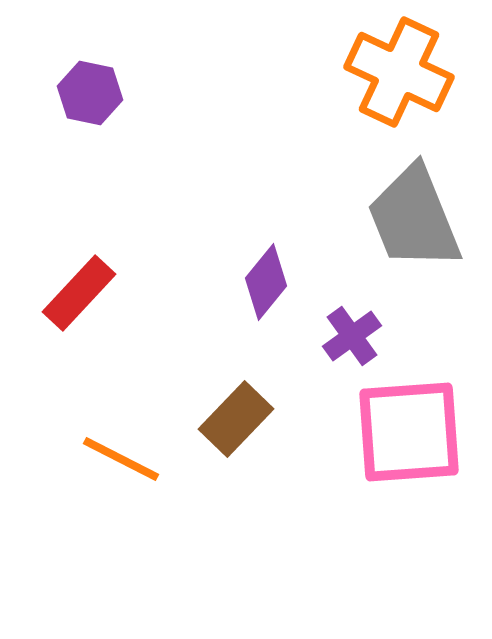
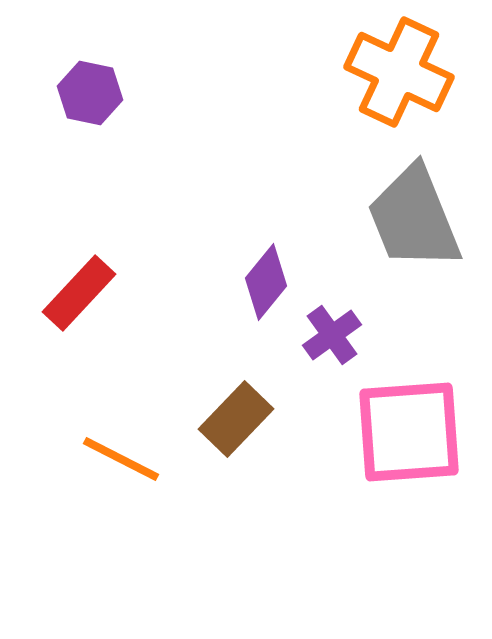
purple cross: moved 20 px left, 1 px up
